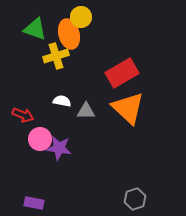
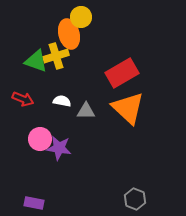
green triangle: moved 1 px right, 32 px down
red arrow: moved 16 px up
gray hexagon: rotated 20 degrees counterclockwise
